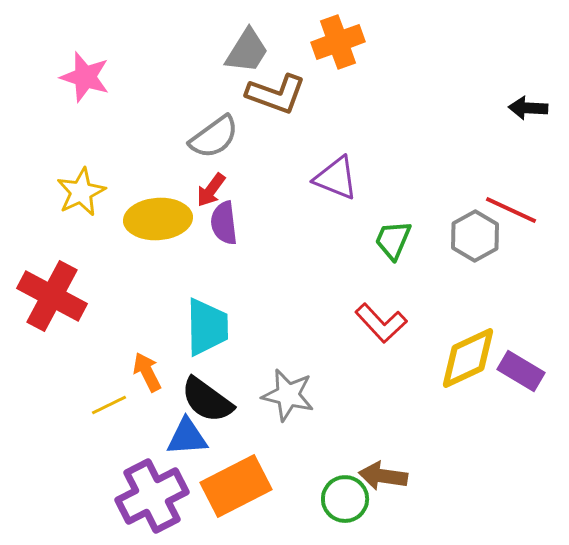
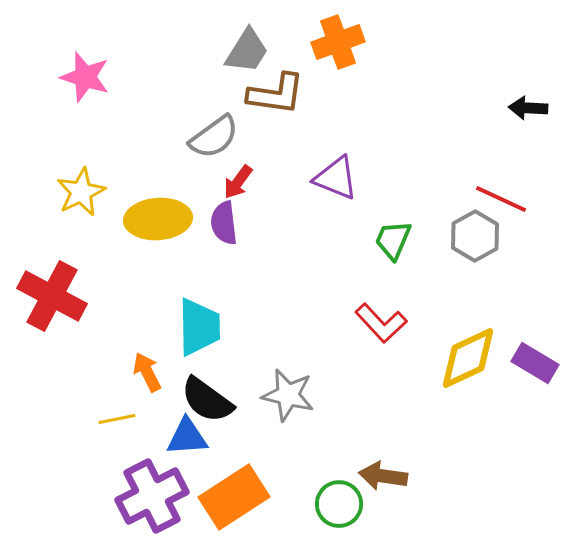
brown L-shape: rotated 12 degrees counterclockwise
red arrow: moved 27 px right, 8 px up
red line: moved 10 px left, 11 px up
cyan trapezoid: moved 8 px left
purple rectangle: moved 14 px right, 8 px up
yellow line: moved 8 px right, 14 px down; rotated 15 degrees clockwise
orange rectangle: moved 2 px left, 11 px down; rotated 6 degrees counterclockwise
green circle: moved 6 px left, 5 px down
